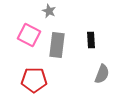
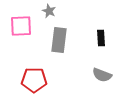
pink square: moved 8 px left, 9 px up; rotated 30 degrees counterclockwise
black rectangle: moved 10 px right, 2 px up
gray rectangle: moved 2 px right, 5 px up
gray semicircle: moved 1 px down; rotated 90 degrees clockwise
